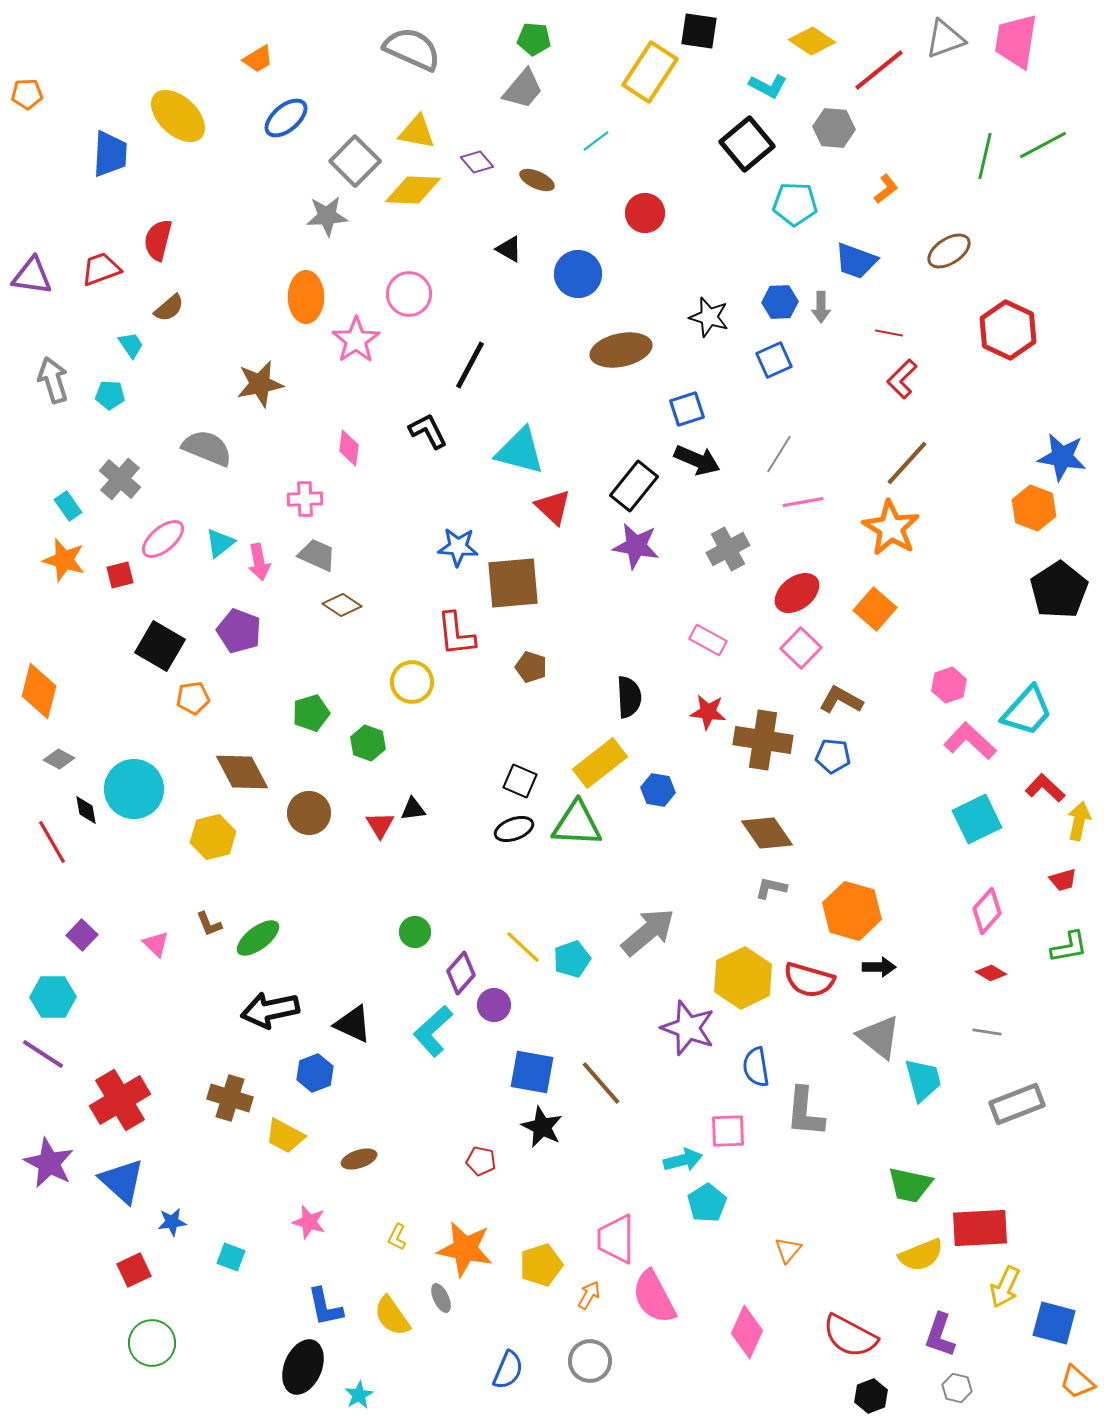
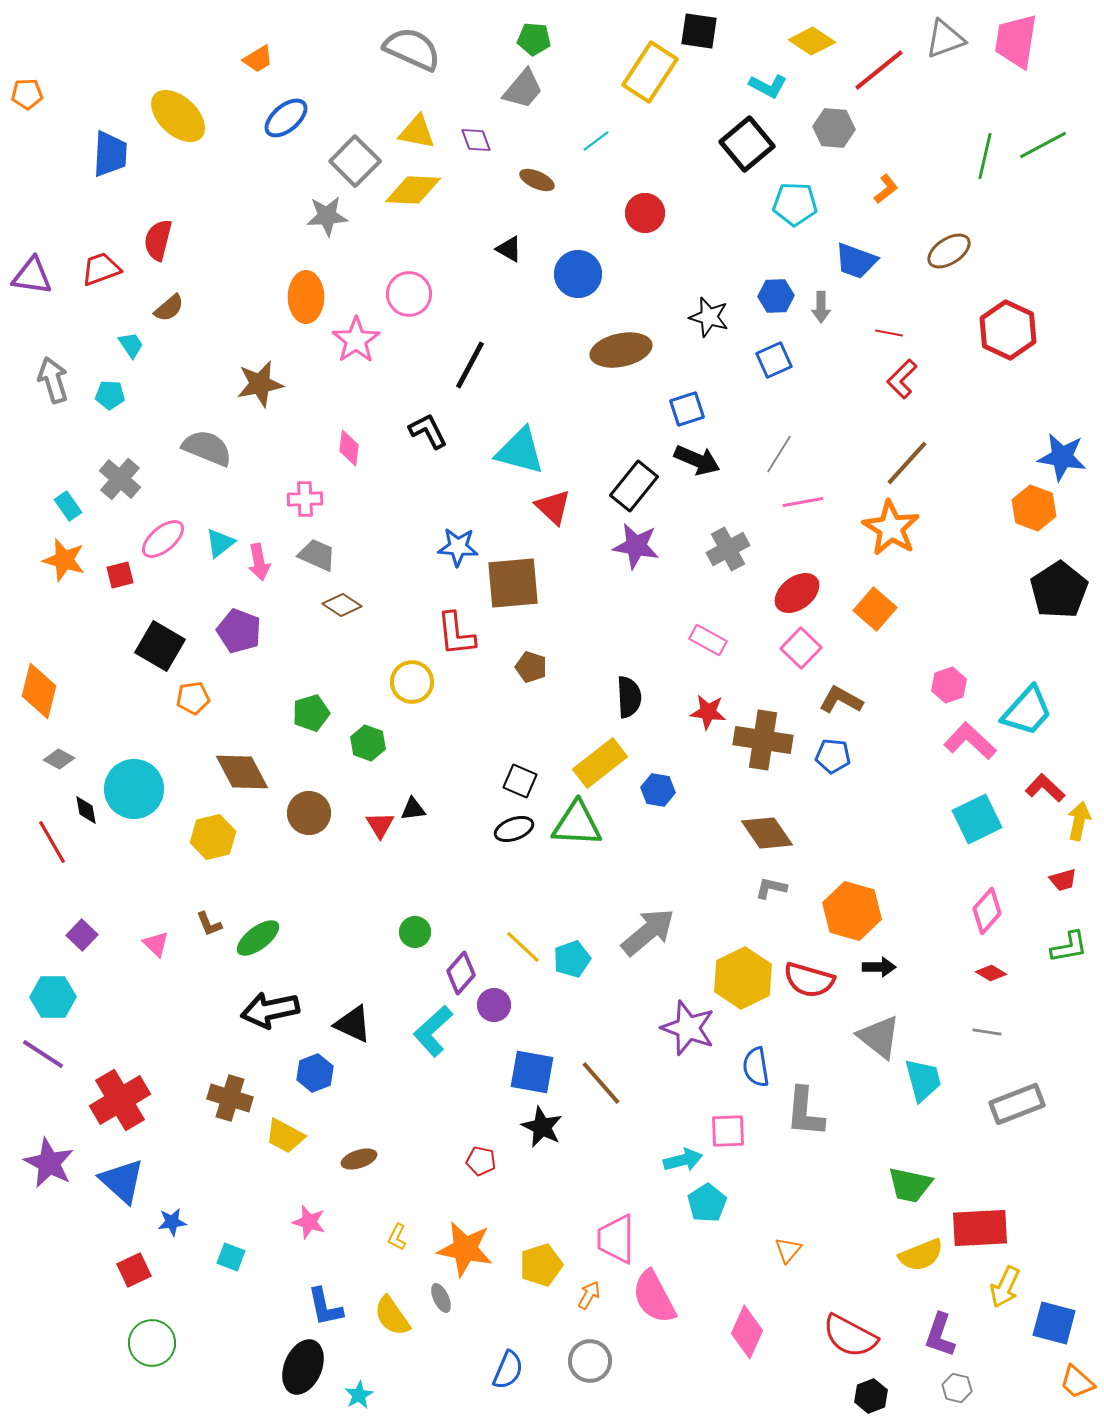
purple diamond at (477, 162): moved 1 px left, 22 px up; rotated 20 degrees clockwise
blue hexagon at (780, 302): moved 4 px left, 6 px up
